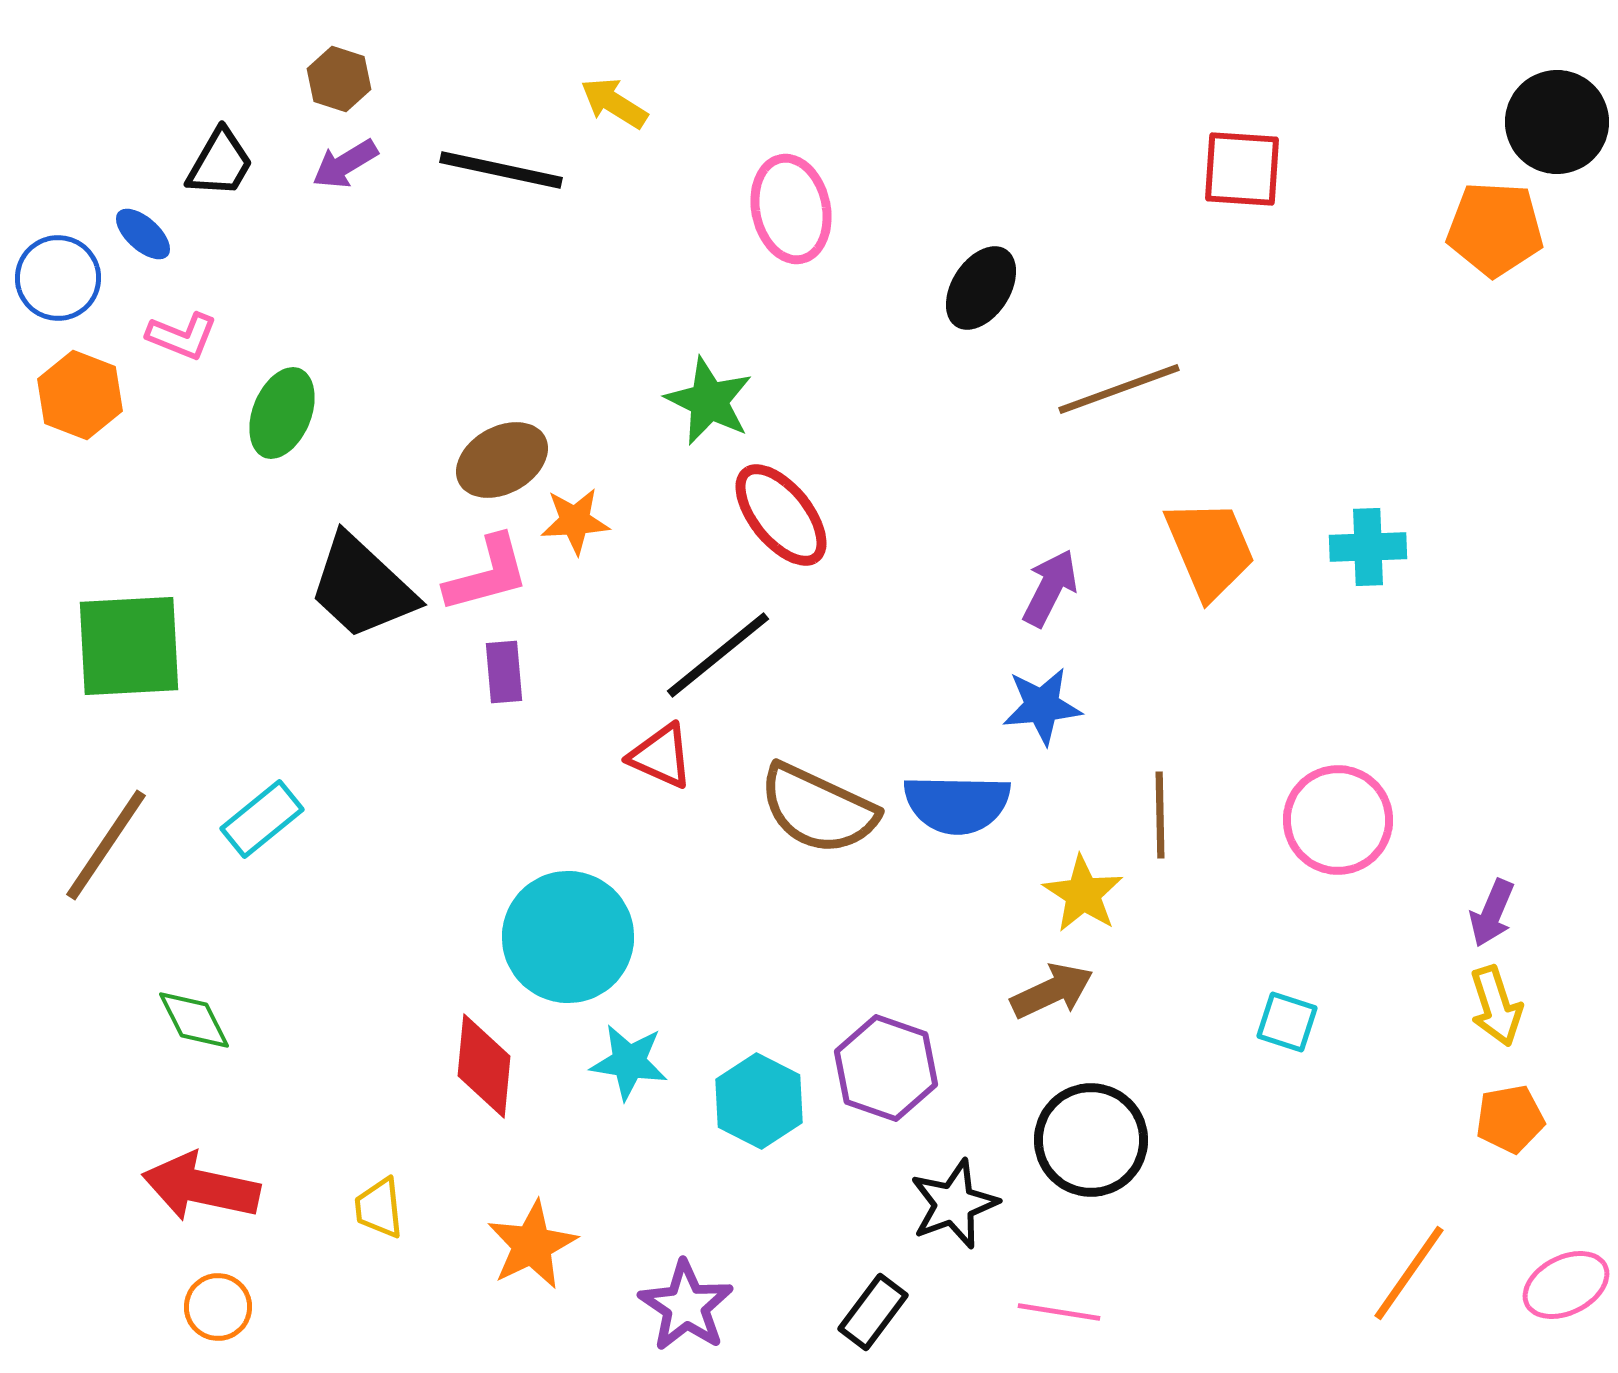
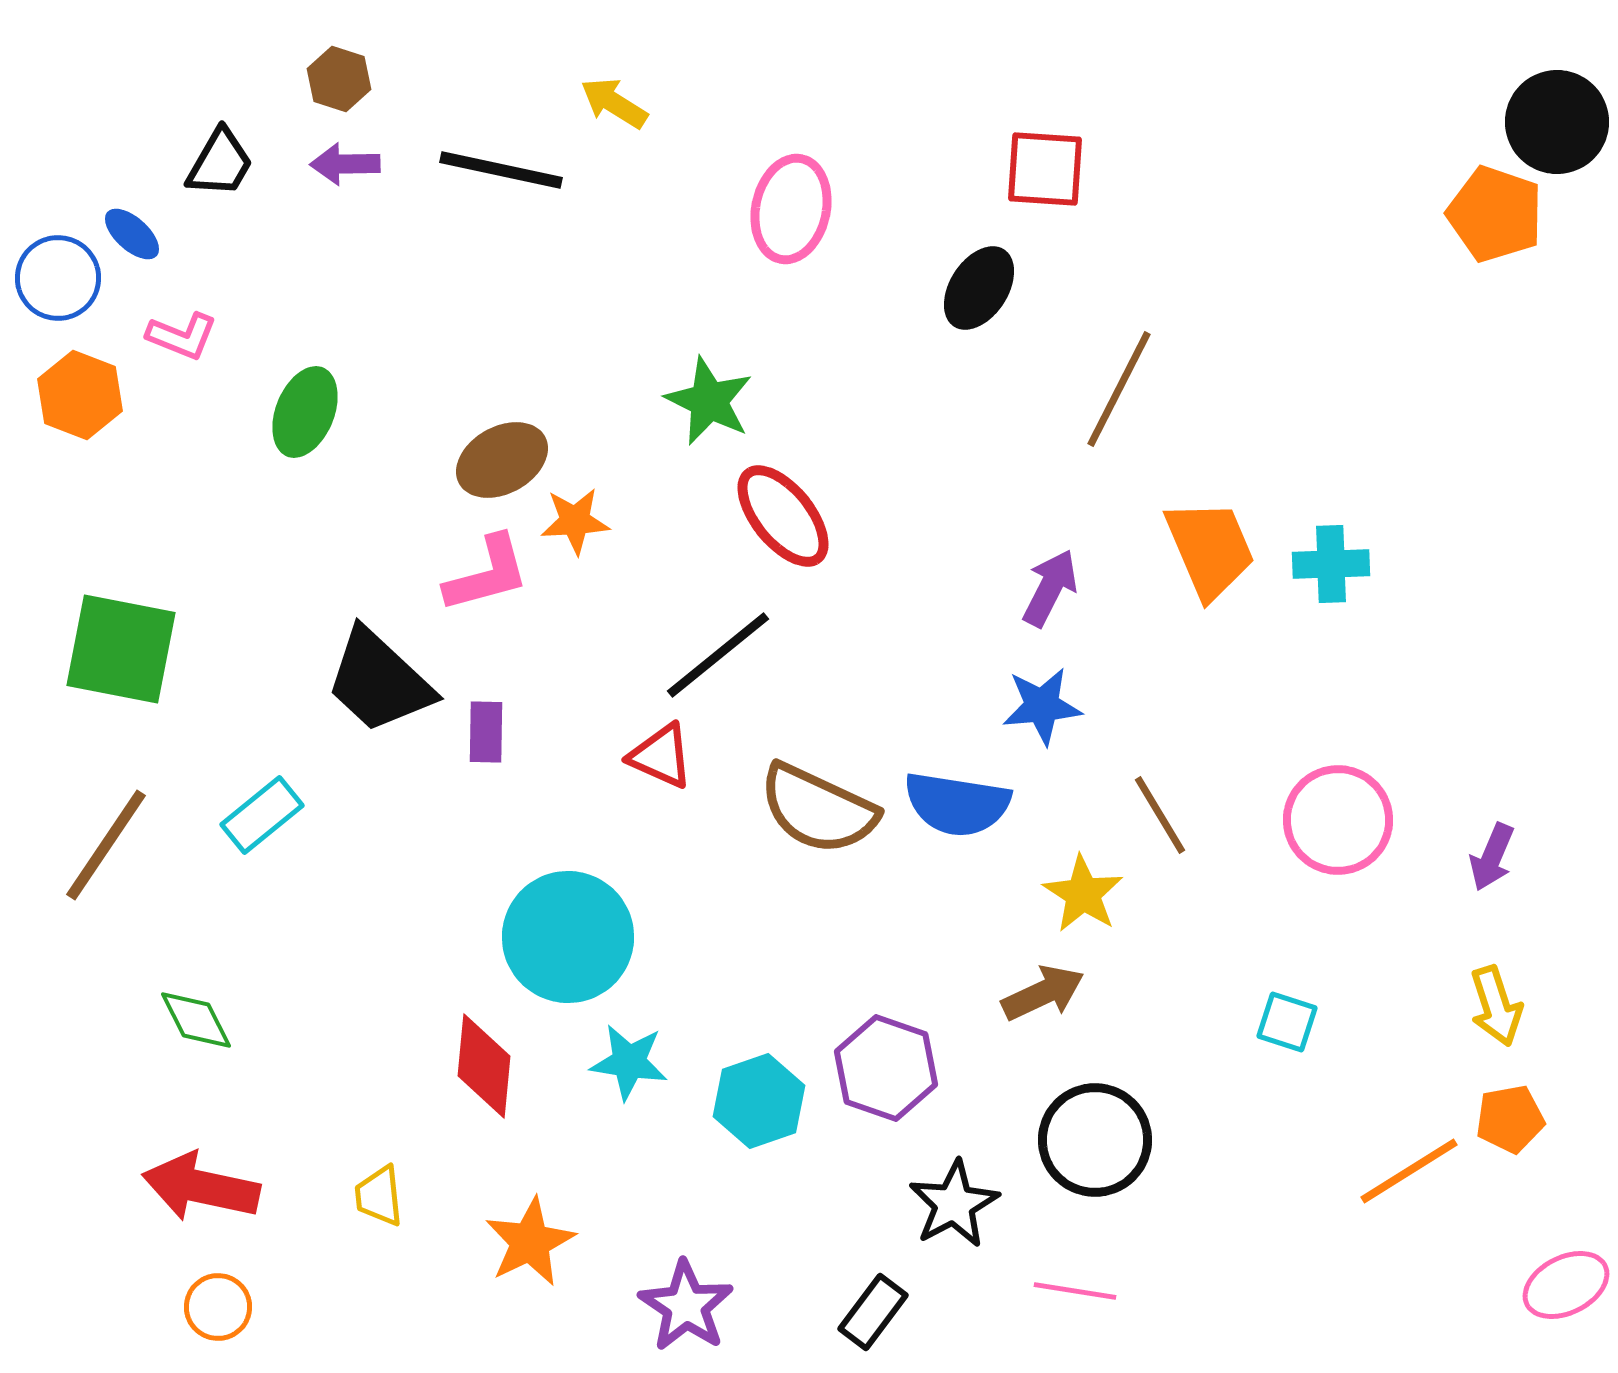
purple arrow at (345, 164): rotated 30 degrees clockwise
red square at (1242, 169): moved 197 px left
pink ellipse at (791, 209): rotated 24 degrees clockwise
orange pentagon at (1495, 229): moved 15 px up; rotated 16 degrees clockwise
blue ellipse at (143, 234): moved 11 px left
black ellipse at (981, 288): moved 2 px left
brown line at (1119, 389): rotated 43 degrees counterclockwise
green ellipse at (282, 413): moved 23 px right, 1 px up
red ellipse at (781, 515): moved 2 px right, 1 px down
cyan cross at (1368, 547): moved 37 px left, 17 px down
black trapezoid at (362, 587): moved 17 px right, 94 px down
green square at (129, 646): moved 8 px left, 3 px down; rotated 14 degrees clockwise
purple rectangle at (504, 672): moved 18 px left, 60 px down; rotated 6 degrees clockwise
blue semicircle at (957, 804): rotated 8 degrees clockwise
brown line at (1160, 815): rotated 30 degrees counterclockwise
cyan rectangle at (262, 819): moved 4 px up
purple arrow at (1492, 913): moved 56 px up
brown arrow at (1052, 991): moved 9 px left, 2 px down
green diamond at (194, 1020): moved 2 px right
cyan hexagon at (759, 1101): rotated 14 degrees clockwise
black circle at (1091, 1140): moved 4 px right
black star at (954, 1204): rotated 8 degrees counterclockwise
yellow trapezoid at (379, 1208): moved 12 px up
orange star at (532, 1245): moved 2 px left, 3 px up
orange line at (1409, 1273): moved 102 px up; rotated 23 degrees clockwise
pink line at (1059, 1312): moved 16 px right, 21 px up
